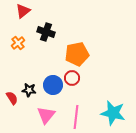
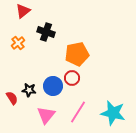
blue circle: moved 1 px down
pink line: moved 2 px right, 5 px up; rotated 25 degrees clockwise
